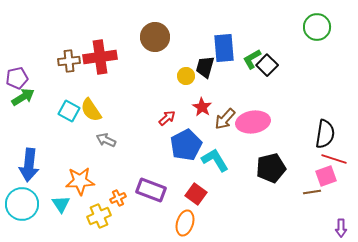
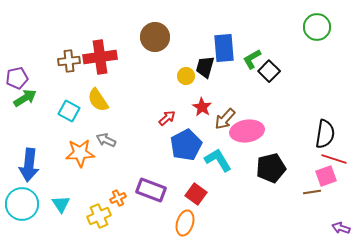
black square: moved 2 px right, 6 px down
green arrow: moved 2 px right, 1 px down
yellow semicircle: moved 7 px right, 10 px up
pink ellipse: moved 6 px left, 9 px down
cyan L-shape: moved 3 px right
orange star: moved 28 px up
purple arrow: rotated 108 degrees clockwise
